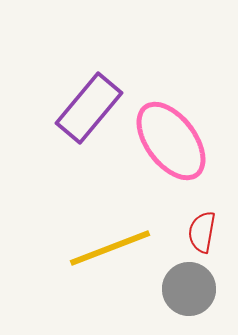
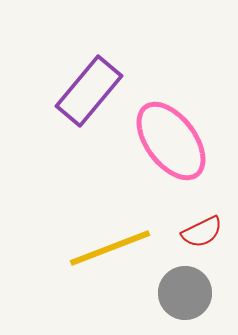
purple rectangle: moved 17 px up
red semicircle: rotated 126 degrees counterclockwise
gray circle: moved 4 px left, 4 px down
